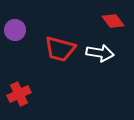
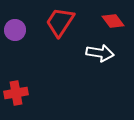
red trapezoid: moved 27 px up; rotated 108 degrees clockwise
red cross: moved 3 px left, 1 px up; rotated 15 degrees clockwise
